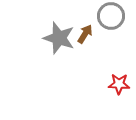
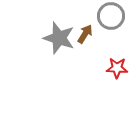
red star: moved 2 px left, 16 px up
